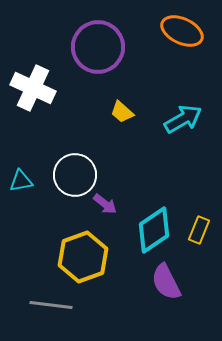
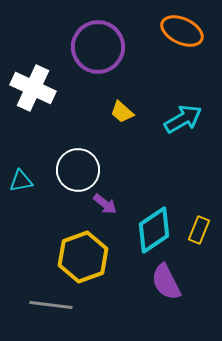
white circle: moved 3 px right, 5 px up
